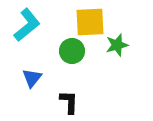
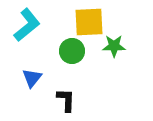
yellow square: moved 1 px left
green star: moved 3 px left, 1 px down; rotated 15 degrees clockwise
black L-shape: moved 3 px left, 2 px up
